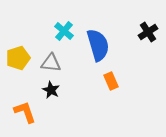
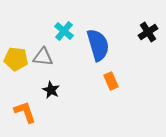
yellow pentagon: moved 2 px left, 1 px down; rotated 25 degrees clockwise
gray triangle: moved 8 px left, 6 px up
